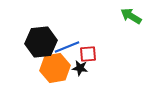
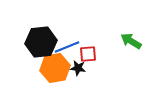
green arrow: moved 25 px down
black star: moved 2 px left
